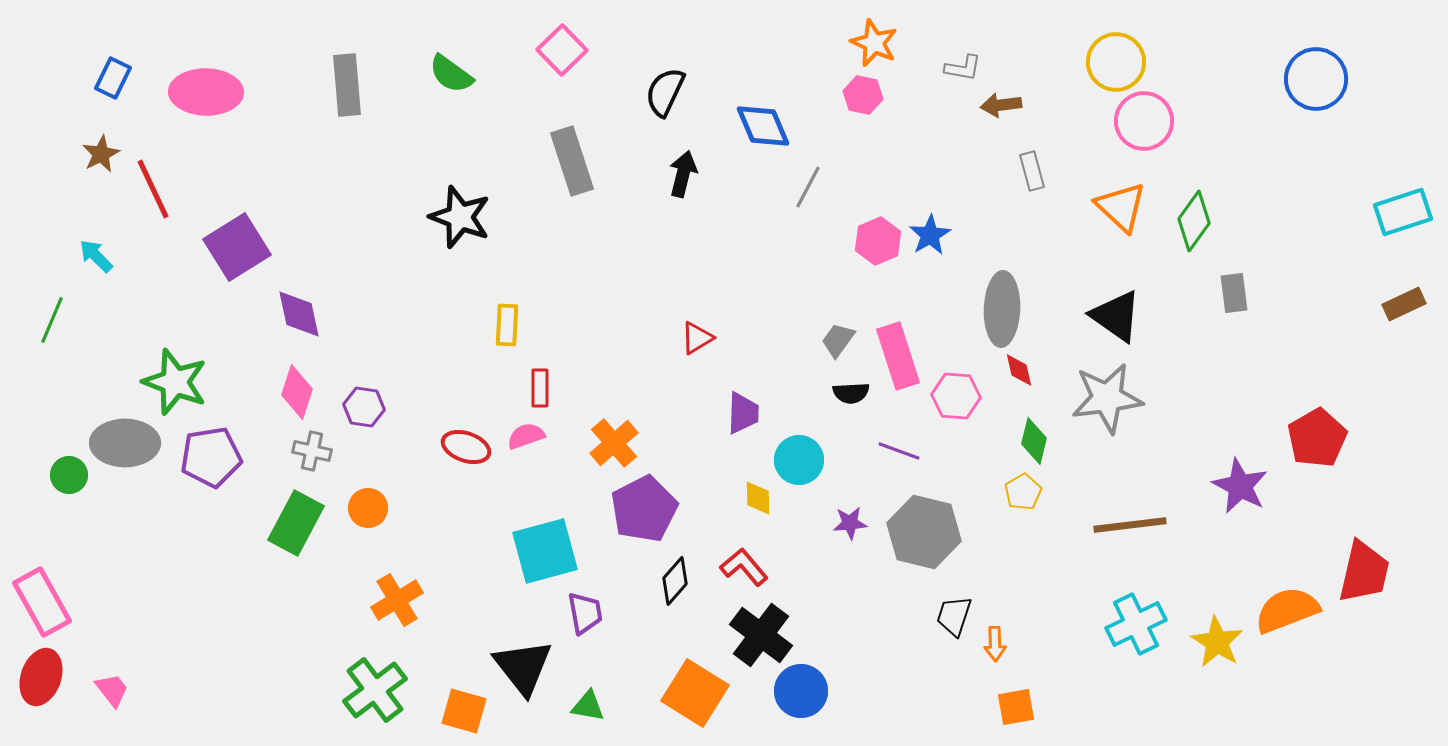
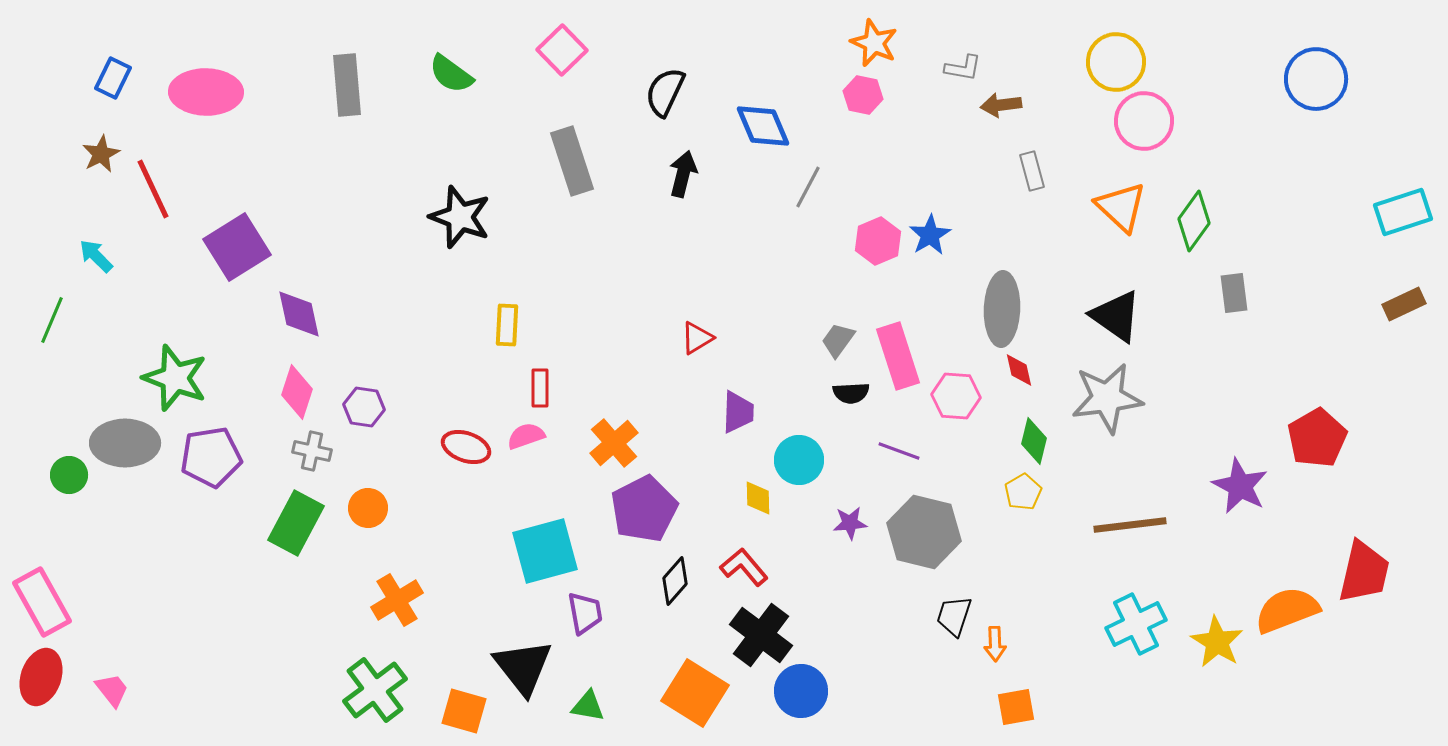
green star at (175, 382): moved 4 px up
purple trapezoid at (743, 413): moved 5 px left, 1 px up
